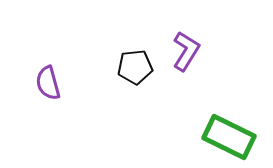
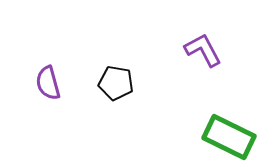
purple L-shape: moved 17 px right, 1 px up; rotated 60 degrees counterclockwise
black pentagon: moved 19 px left, 16 px down; rotated 16 degrees clockwise
